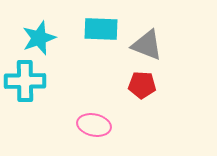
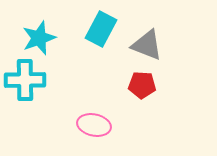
cyan rectangle: rotated 64 degrees counterclockwise
cyan cross: moved 1 px up
